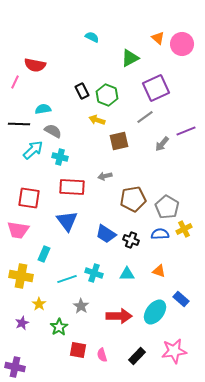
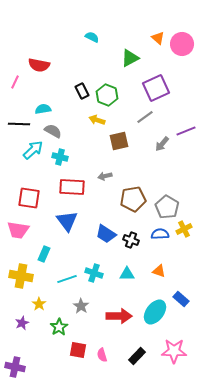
red semicircle at (35, 65): moved 4 px right
pink star at (174, 351): rotated 10 degrees clockwise
